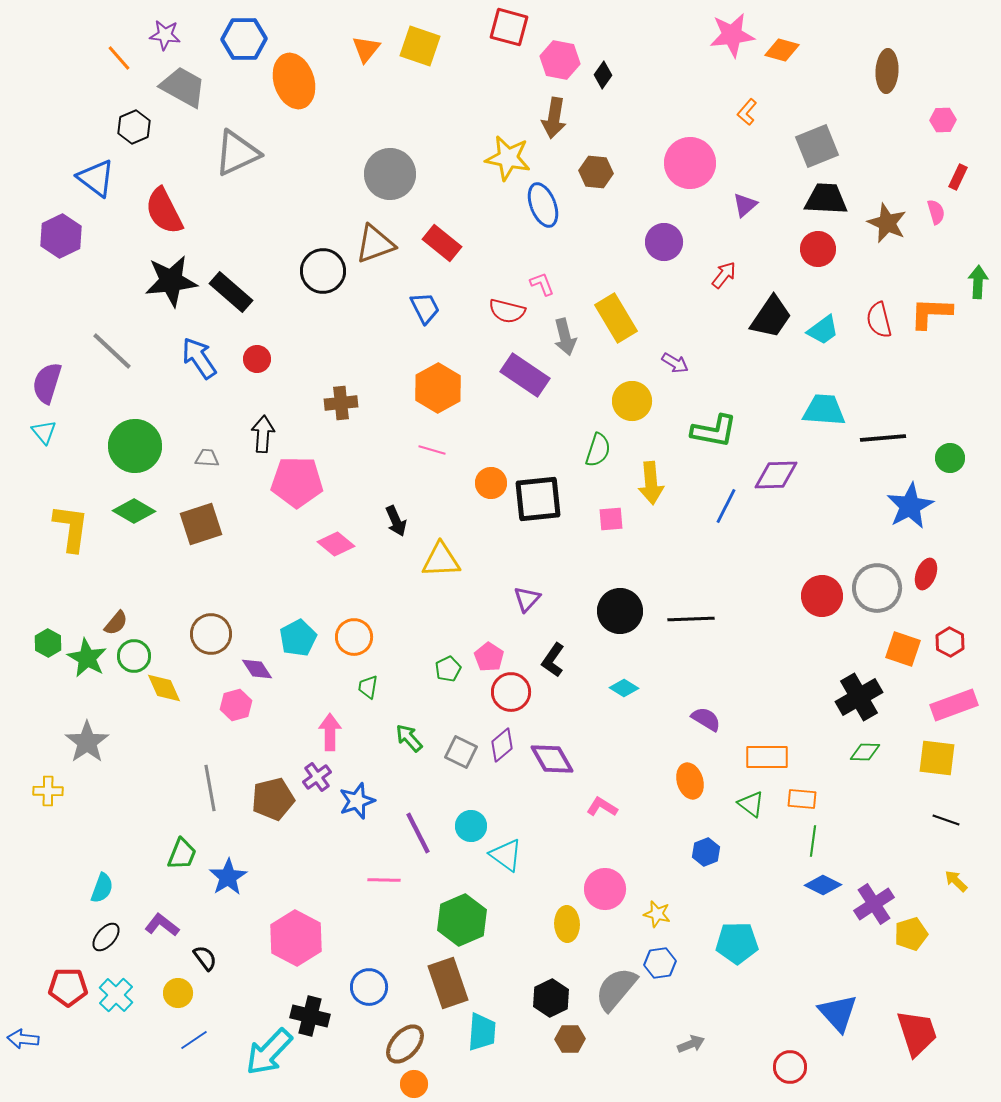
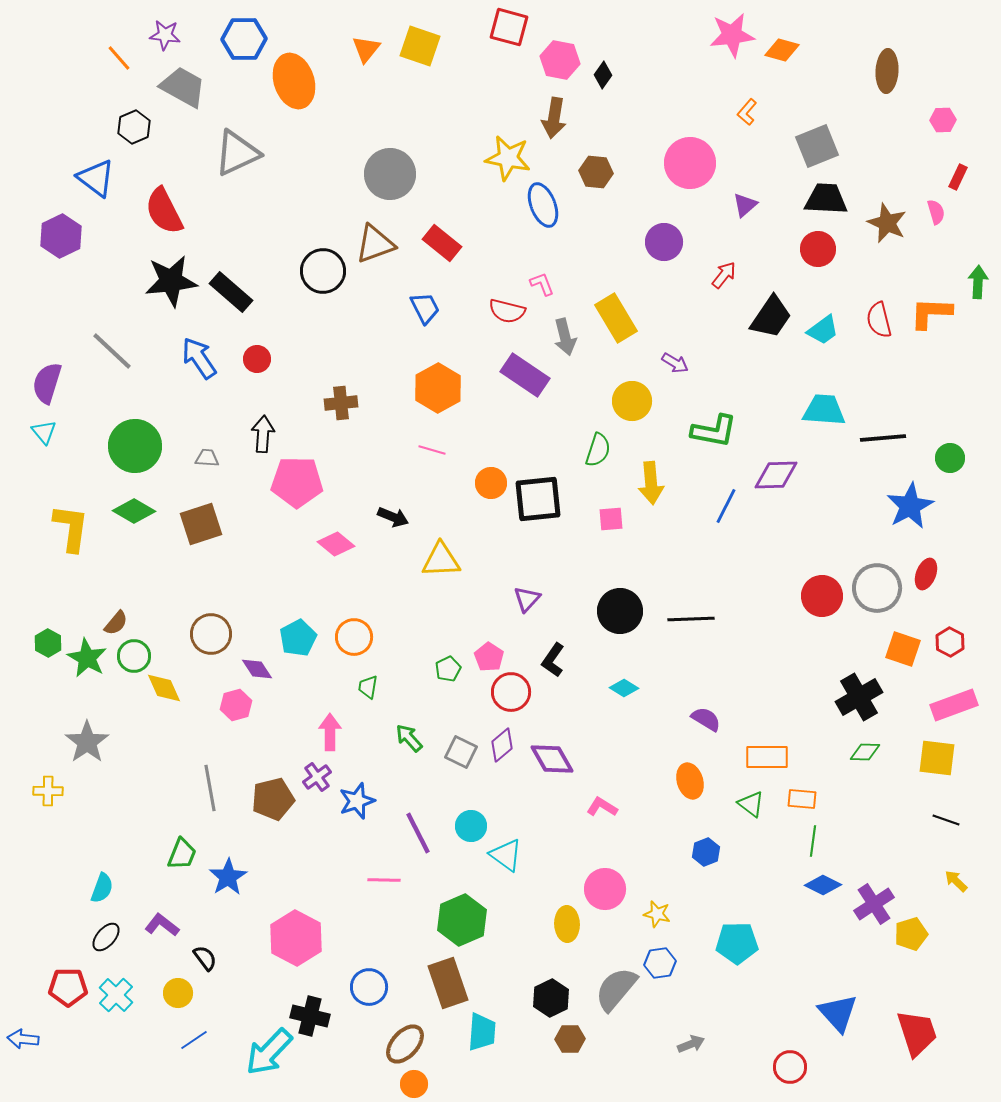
black arrow at (396, 521): moved 3 px left, 4 px up; rotated 44 degrees counterclockwise
